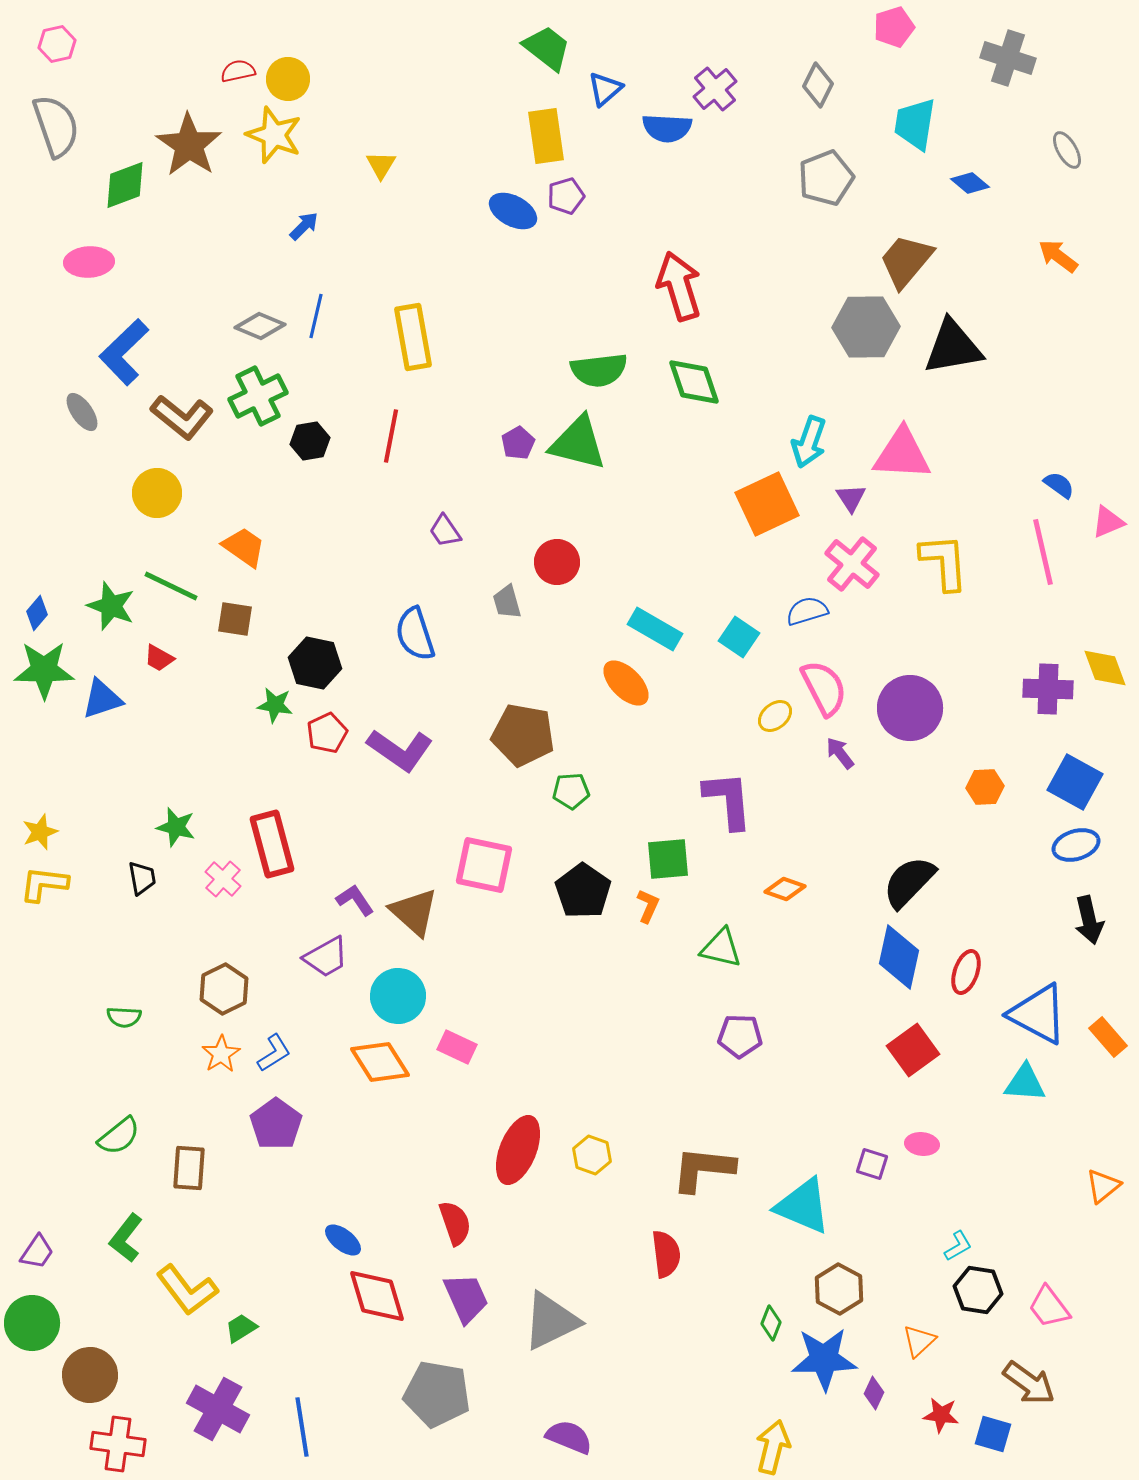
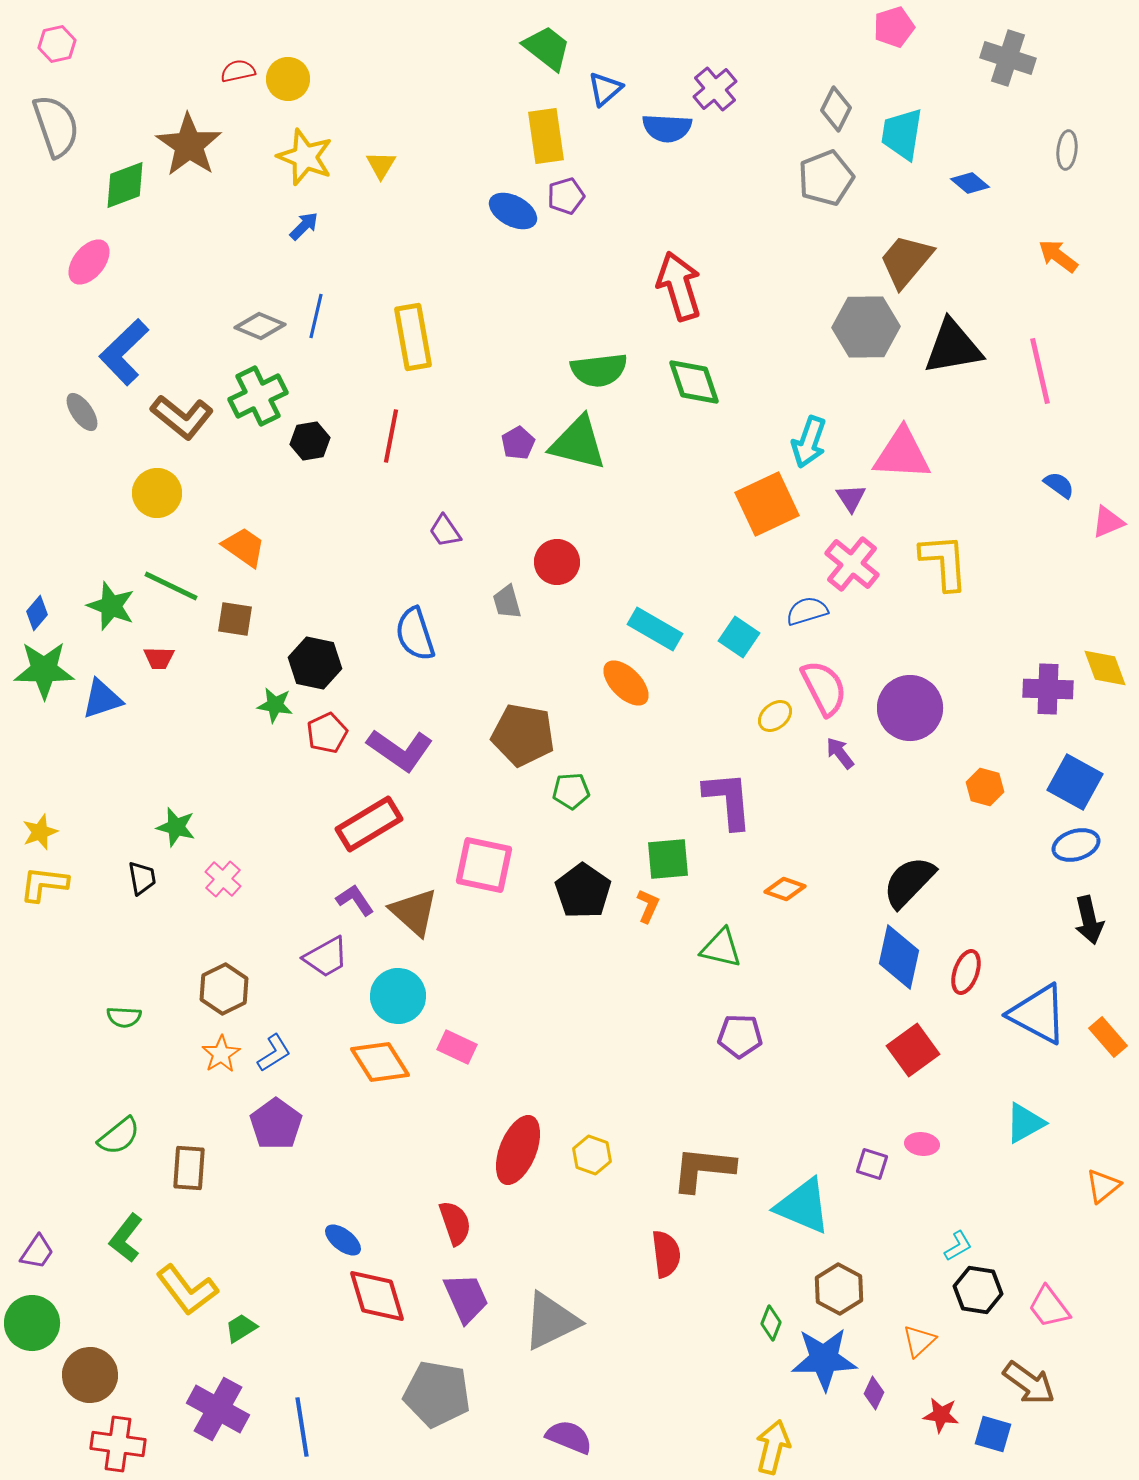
gray diamond at (818, 85): moved 18 px right, 24 px down
cyan trapezoid at (915, 124): moved 13 px left, 10 px down
yellow star at (274, 135): moved 31 px right, 22 px down
gray ellipse at (1067, 150): rotated 36 degrees clockwise
pink ellipse at (89, 262): rotated 48 degrees counterclockwise
pink line at (1043, 552): moved 3 px left, 181 px up
red trapezoid at (159, 658): rotated 28 degrees counterclockwise
orange hexagon at (985, 787): rotated 18 degrees clockwise
red rectangle at (272, 844): moved 97 px right, 20 px up; rotated 74 degrees clockwise
cyan triangle at (1025, 1083): moved 40 px down; rotated 33 degrees counterclockwise
